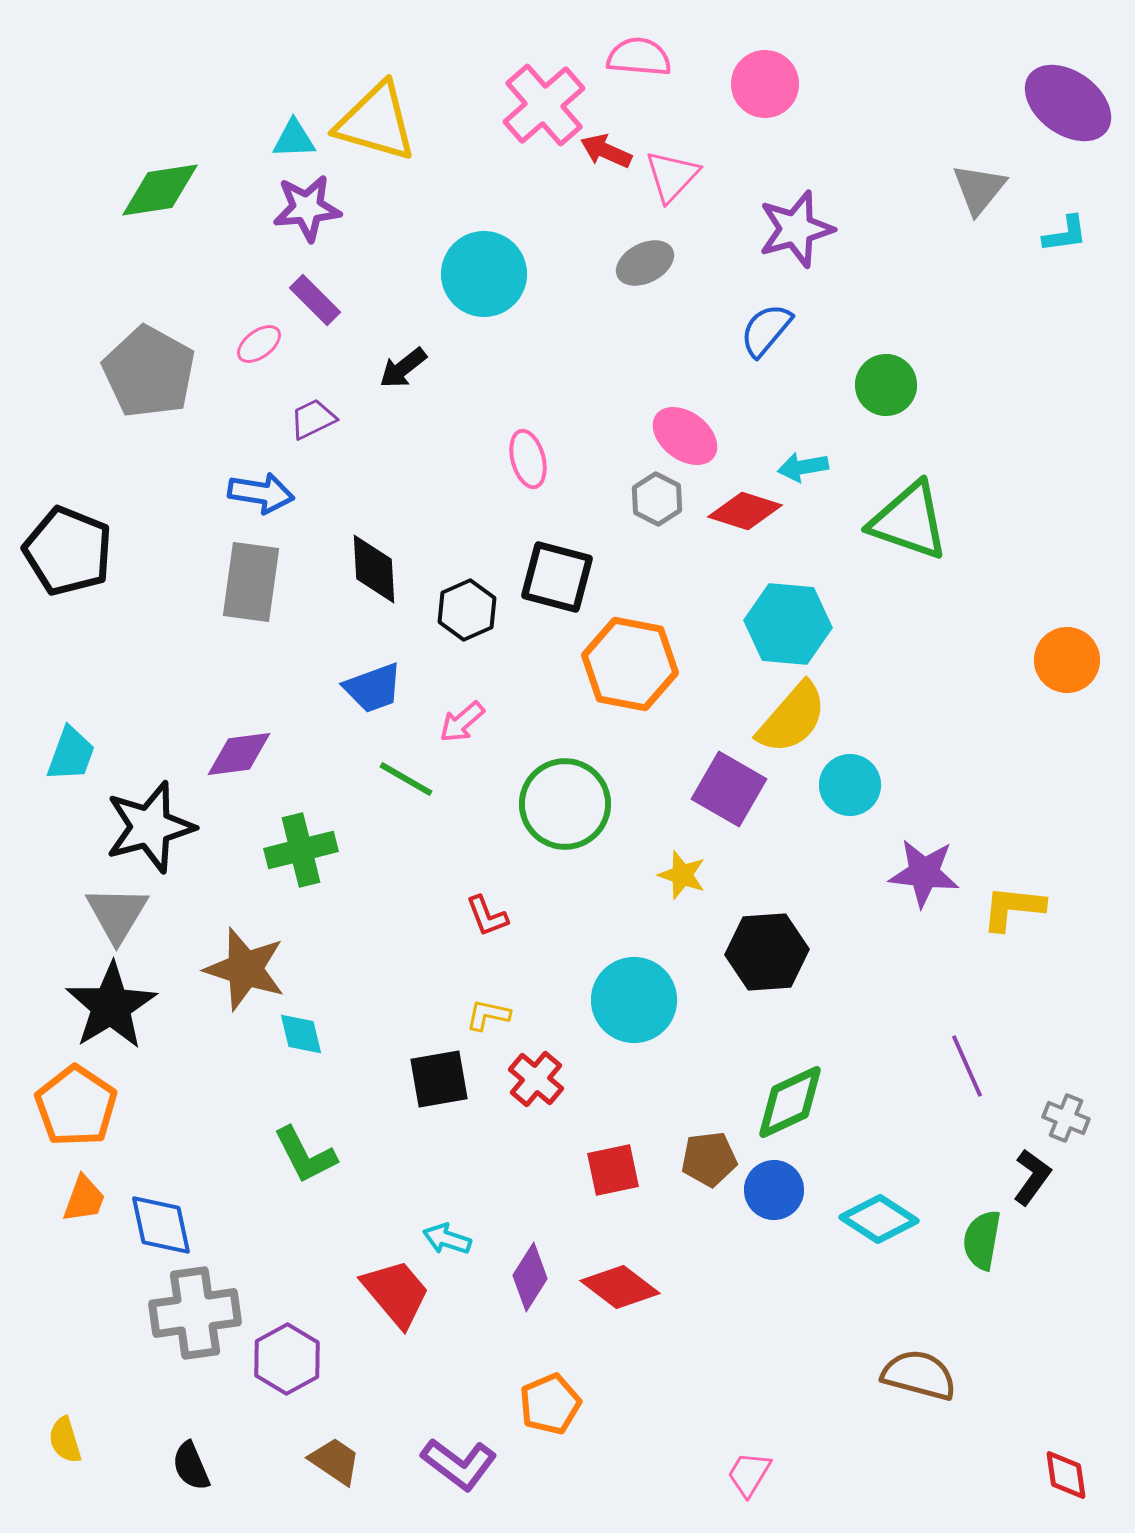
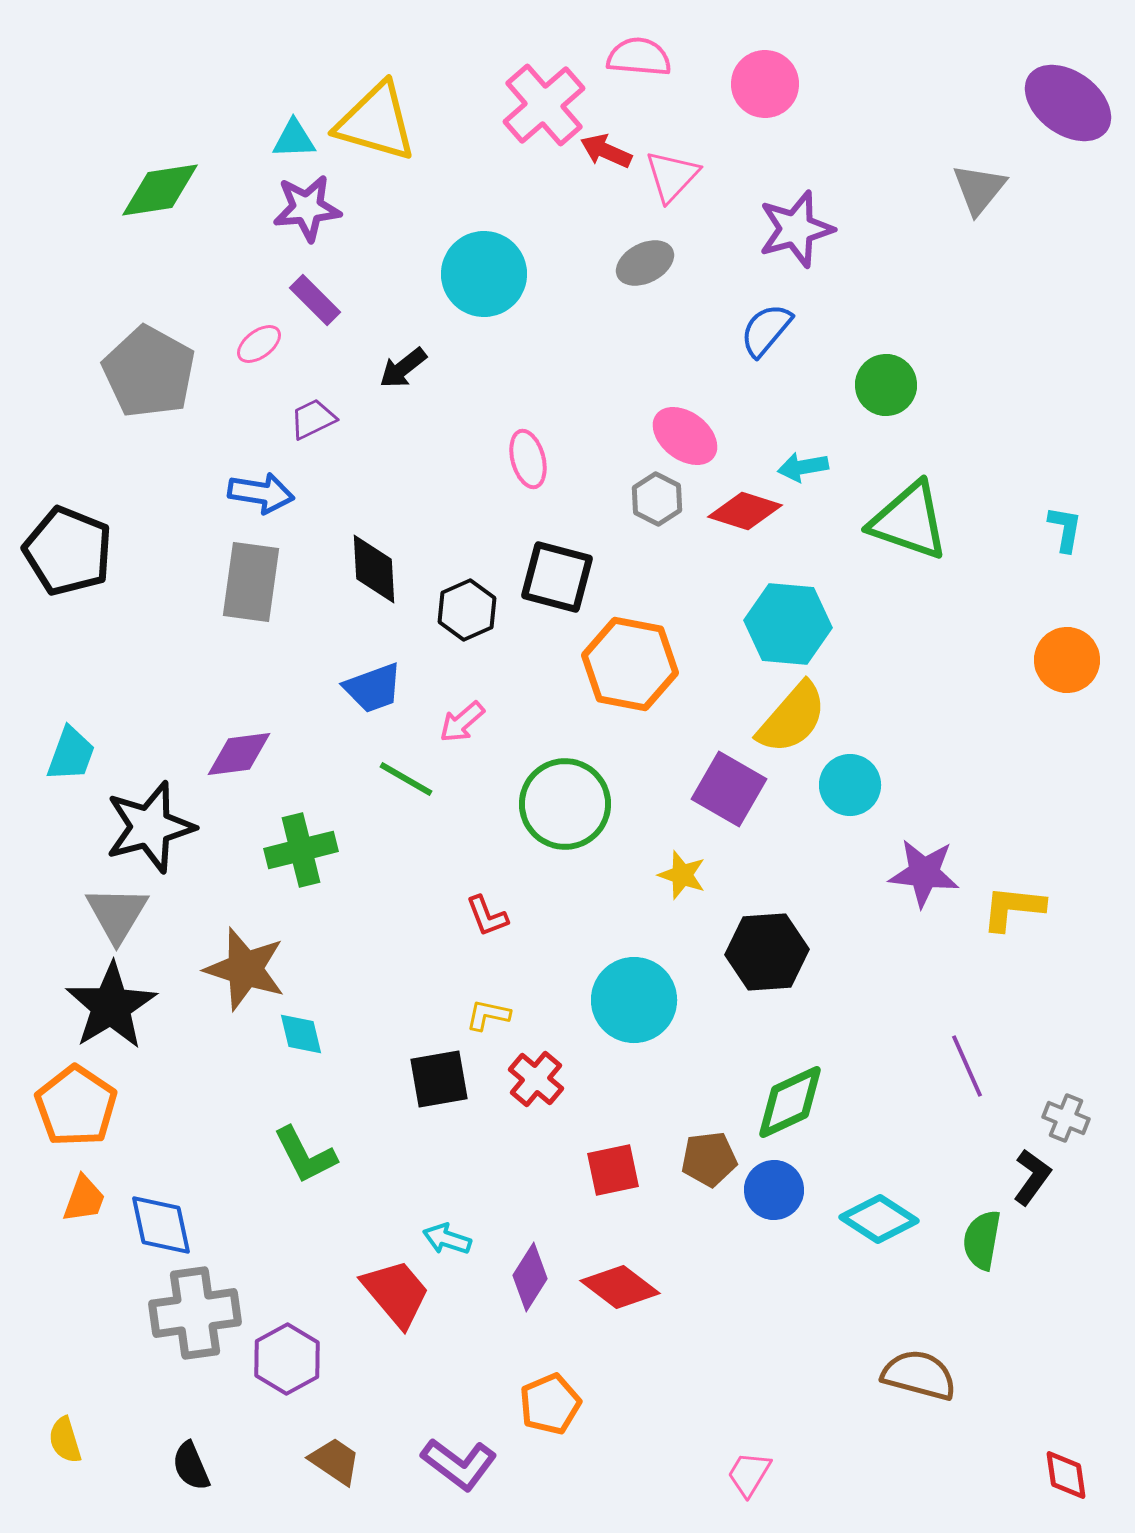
cyan L-shape at (1065, 234): moved 295 px down; rotated 72 degrees counterclockwise
